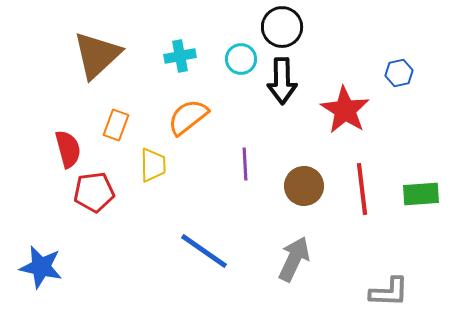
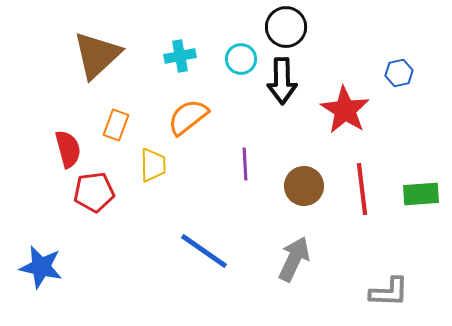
black circle: moved 4 px right
